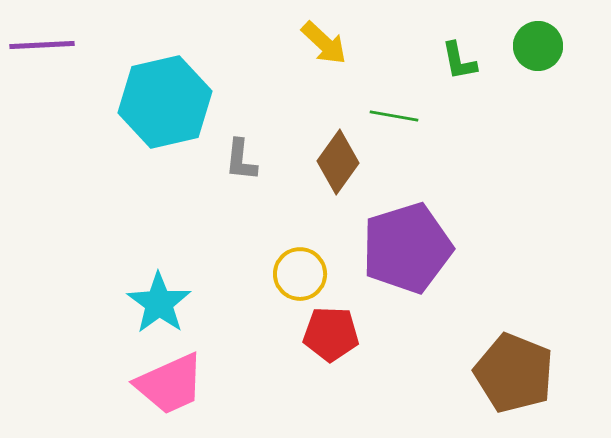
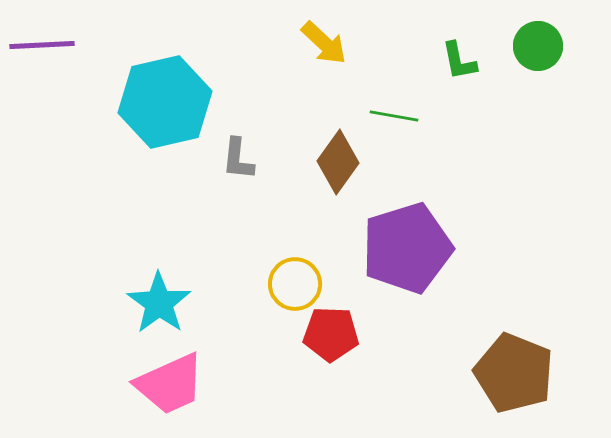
gray L-shape: moved 3 px left, 1 px up
yellow circle: moved 5 px left, 10 px down
